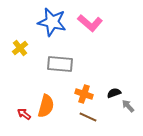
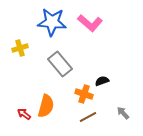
blue star: rotated 8 degrees counterclockwise
yellow cross: rotated 21 degrees clockwise
gray rectangle: rotated 45 degrees clockwise
black semicircle: moved 12 px left, 12 px up
gray arrow: moved 5 px left, 7 px down
brown line: rotated 54 degrees counterclockwise
